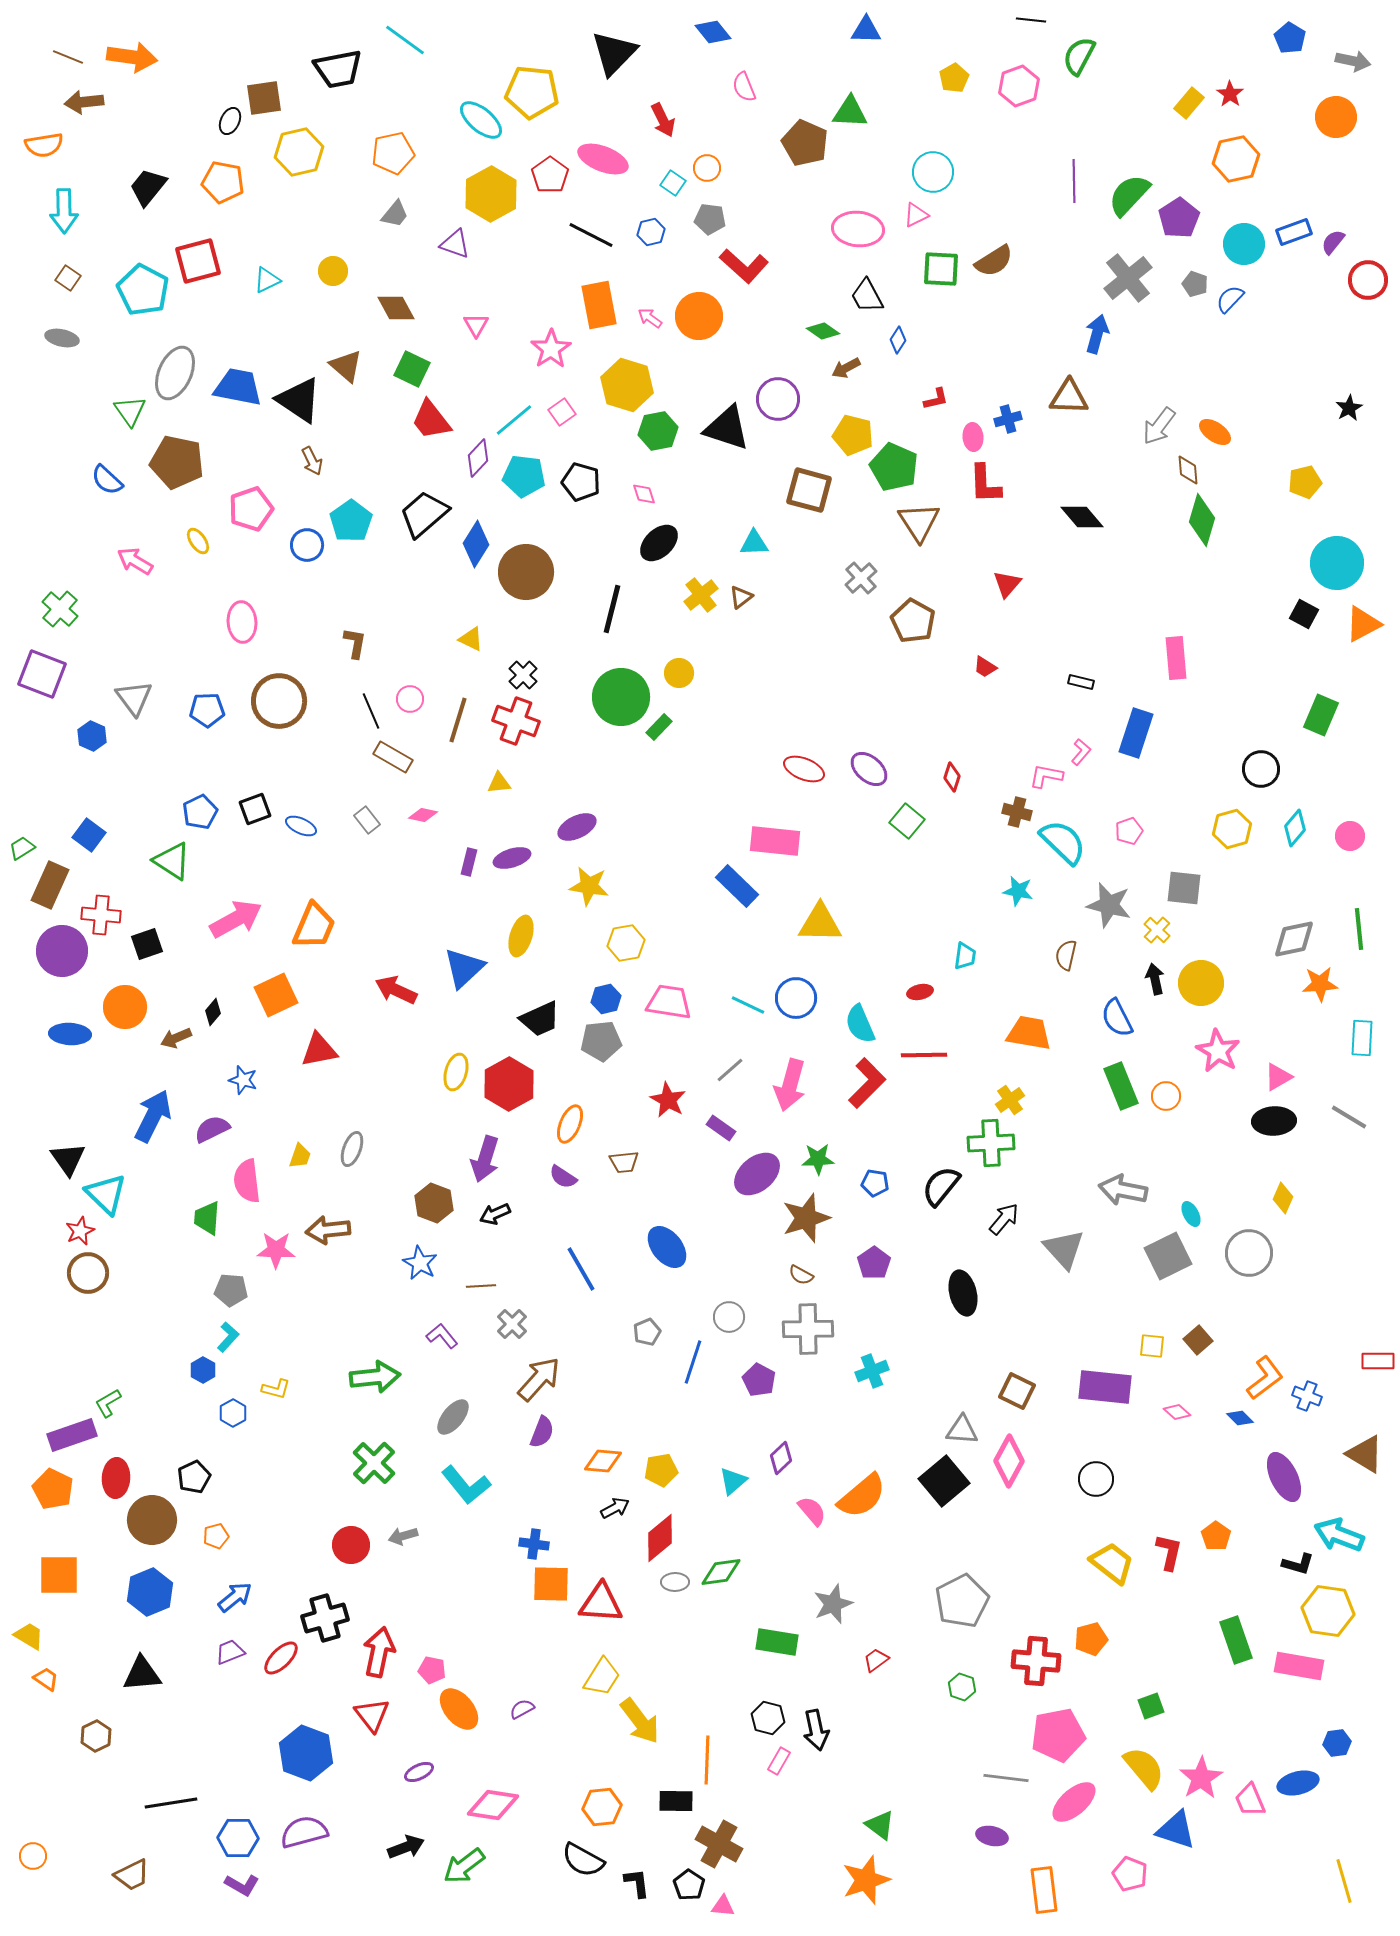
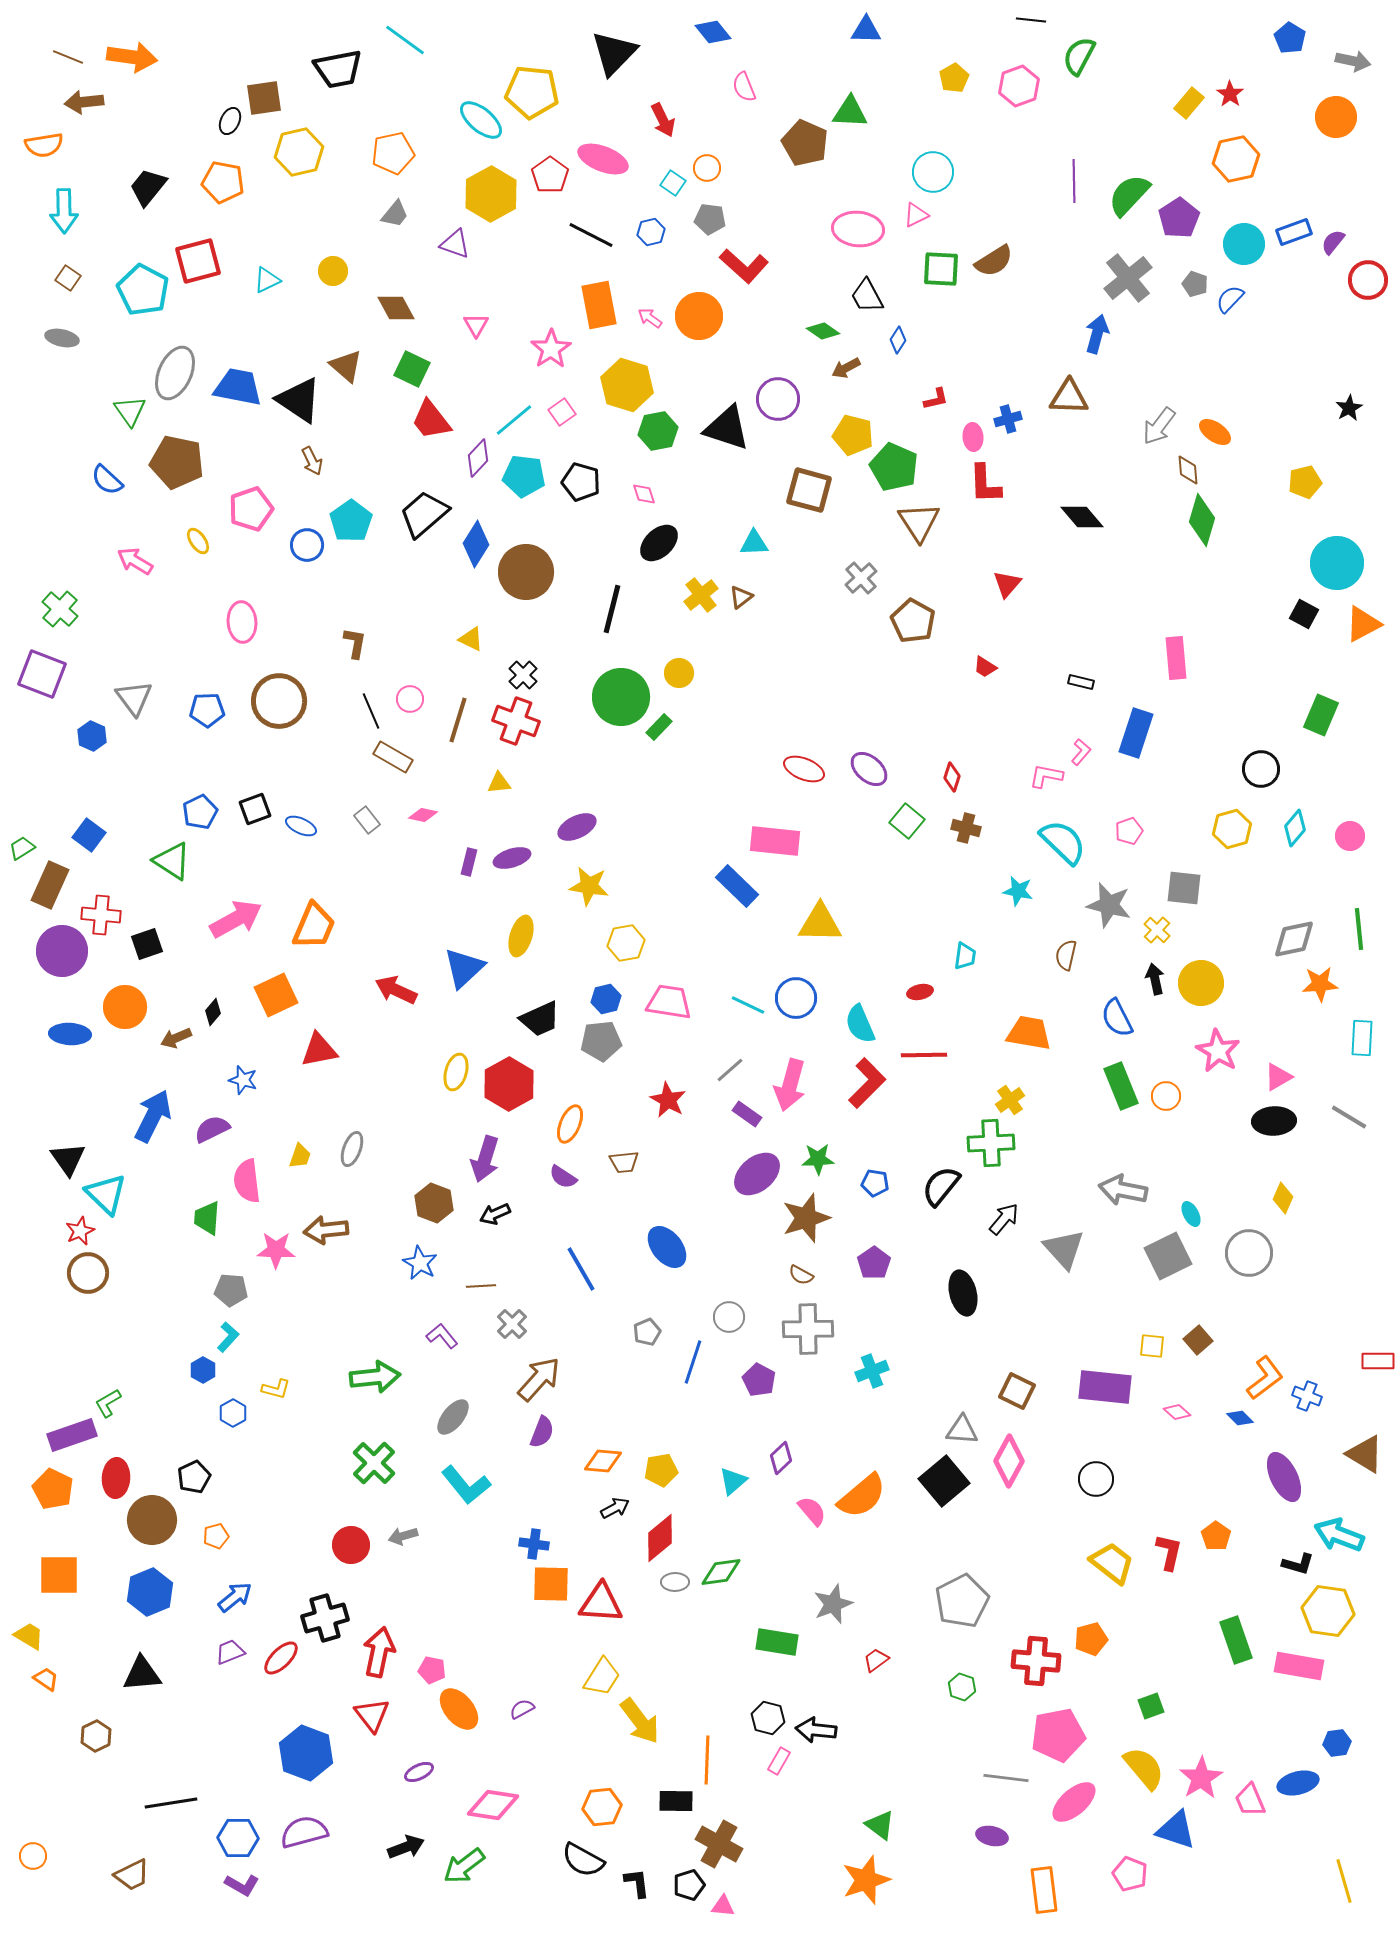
brown cross at (1017, 812): moved 51 px left, 16 px down
purple rectangle at (721, 1128): moved 26 px right, 14 px up
brown arrow at (328, 1230): moved 2 px left
black arrow at (816, 1730): rotated 108 degrees clockwise
black pentagon at (689, 1885): rotated 20 degrees clockwise
